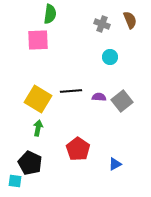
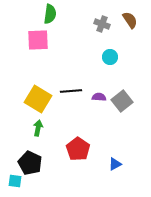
brown semicircle: rotated 12 degrees counterclockwise
